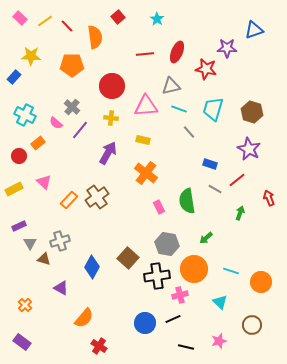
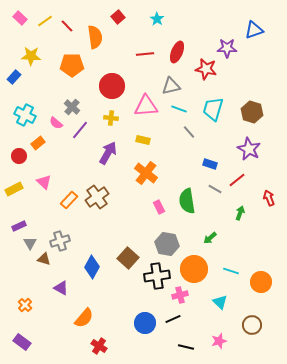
green arrow at (206, 238): moved 4 px right
